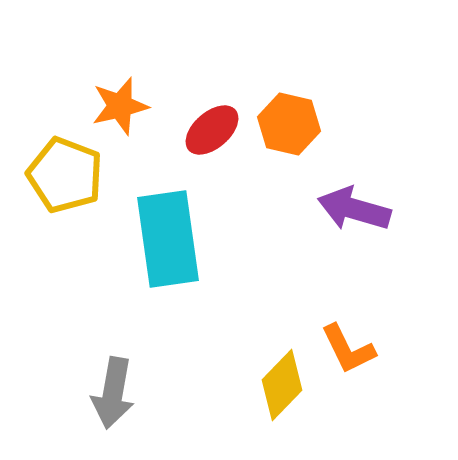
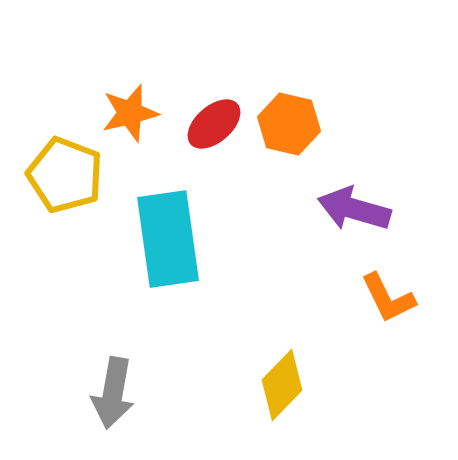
orange star: moved 10 px right, 7 px down
red ellipse: moved 2 px right, 6 px up
orange L-shape: moved 40 px right, 51 px up
